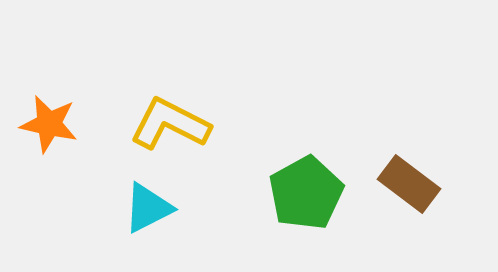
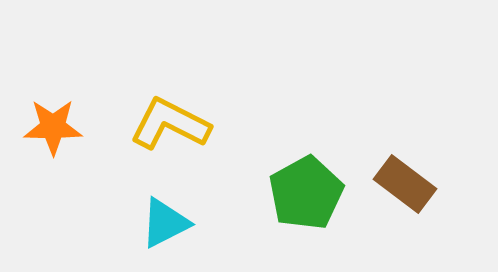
orange star: moved 4 px right, 3 px down; rotated 12 degrees counterclockwise
brown rectangle: moved 4 px left
cyan triangle: moved 17 px right, 15 px down
